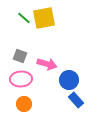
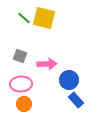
yellow square: rotated 25 degrees clockwise
pink arrow: rotated 18 degrees counterclockwise
pink ellipse: moved 5 px down
